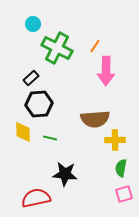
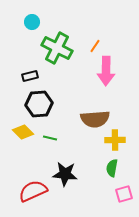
cyan circle: moved 1 px left, 2 px up
black rectangle: moved 1 px left, 2 px up; rotated 28 degrees clockwise
yellow diamond: rotated 45 degrees counterclockwise
green semicircle: moved 9 px left
red semicircle: moved 3 px left, 7 px up; rotated 12 degrees counterclockwise
